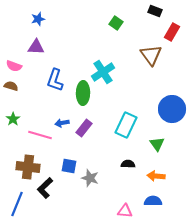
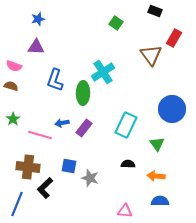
red rectangle: moved 2 px right, 6 px down
blue semicircle: moved 7 px right
